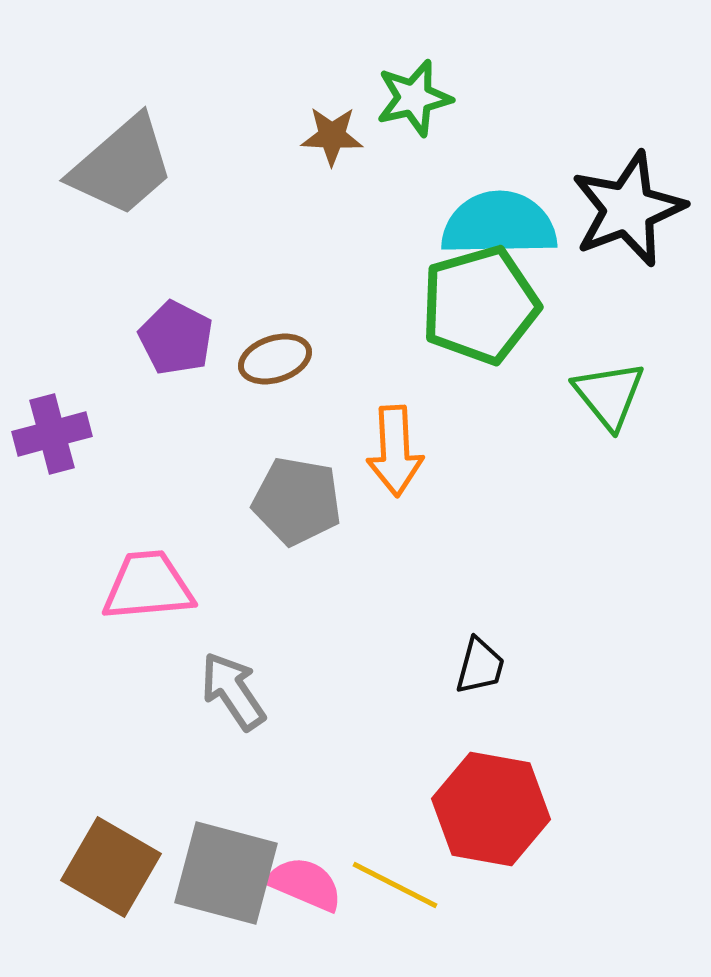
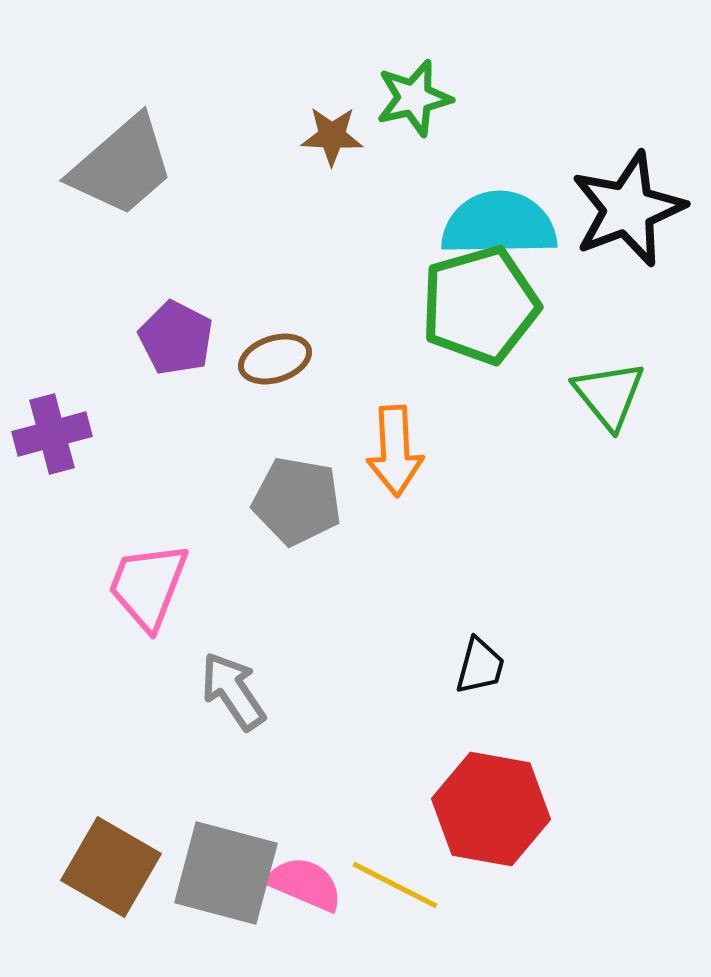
pink trapezoid: rotated 64 degrees counterclockwise
